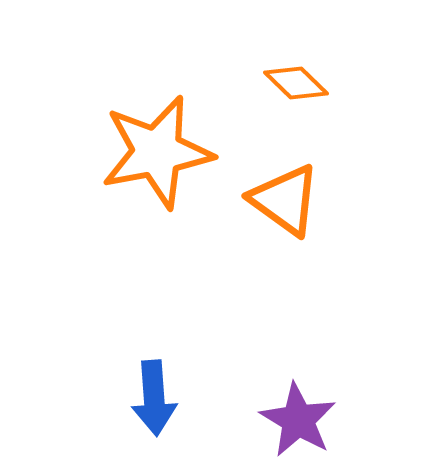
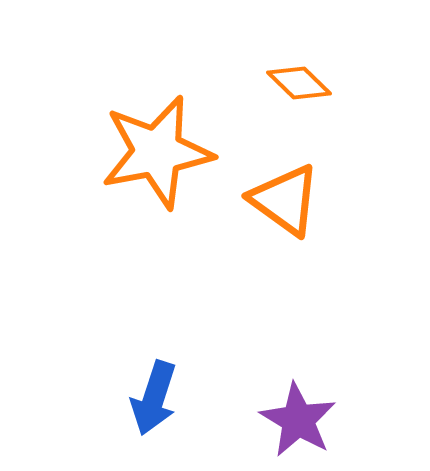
orange diamond: moved 3 px right
blue arrow: rotated 22 degrees clockwise
